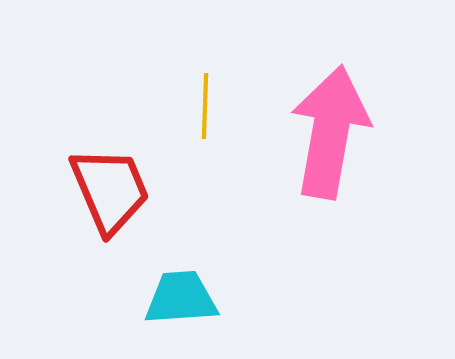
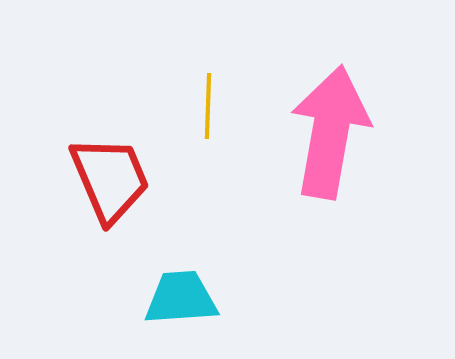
yellow line: moved 3 px right
red trapezoid: moved 11 px up
